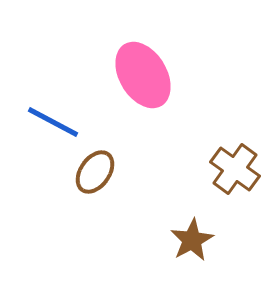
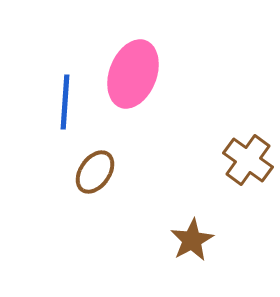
pink ellipse: moved 10 px left, 1 px up; rotated 52 degrees clockwise
blue line: moved 12 px right, 20 px up; rotated 66 degrees clockwise
brown cross: moved 13 px right, 9 px up
